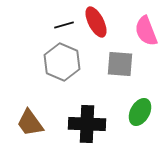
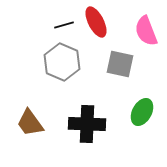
gray square: rotated 8 degrees clockwise
green ellipse: moved 2 px right
